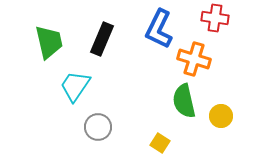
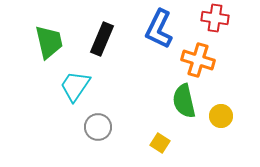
orange cross: moved 4 px right, 1 px down
